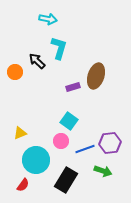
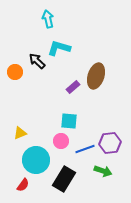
cyan arrow: rotated 114 degrees counterclockwise
cyan L-shape: rotated 90 degrees counterclockwise
purple rectangle: rotated 24 degrees counterclockwise
cyan square: rotated 30 degrees counterclockwise
black rectangle: moved 2 px left, 1 px up
